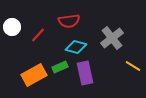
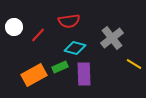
white circle: moved 2 px right
cyan diamond: moved 1 px left, 1 px down
yellow line: moved 1 px right, 2 px up
purple rectangle: moved 1 px left, 1 px down; rotated 10 degrees clockwise
